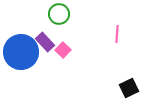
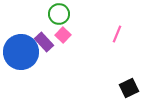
pink line: rotated 18 degrees clockwise
purple rectangle: moved 1 px left
pink square: moved 15 px up
